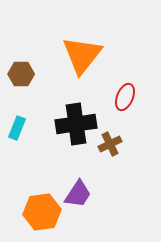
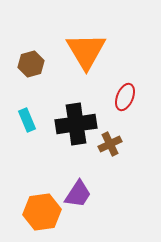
orange triangle: moved 4 px right, 4 px up; rotated 9 degrees counterclockwise
brown hexagon: moved 10 px right, 10 px up; rotated 15 degrees counterclockwise
cyan rectangle: moved 10 px right, 8 px up; rotated 45 degrees counterclockwise
